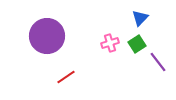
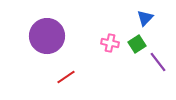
blue triangle: moved 5 px right
pink cross: rotated 30 degrees clockwise
